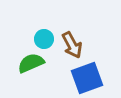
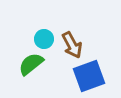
green semicircle: moved 1 px down; rotated 16 degrees counterclockwise
blue square: moved 2 px right, 2 px up
